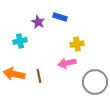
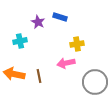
pink arrow: moved 1 px left
